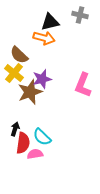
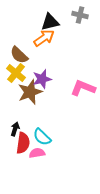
orange arrow: rotated 50 degrees counterclockwise
yellow cross: moved 2 px right
pink L-shape: moved 3 px down; rotated 90 degrees clockwise
pink semicircle: moved 2 px right, 1 px up
